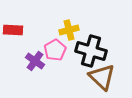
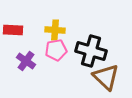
yellow cross: moved 14 px left; rotated 18 degrees clockwise
pink pentagon: moved 1 px right; rotated 20 degrees clockwise
purple cross: moved 9 px left
brown triangle: moved 4 px right
